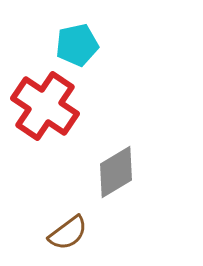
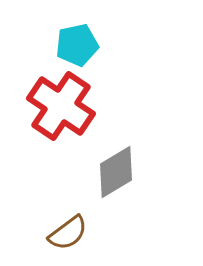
red cross: moved 16 px right
